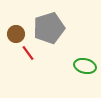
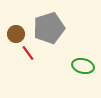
green ellipse: moved 2 px left
